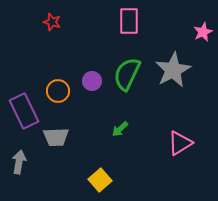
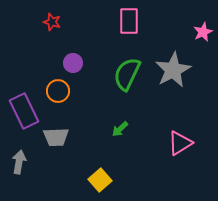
purple circle: moved 19 px left, 18 px up
